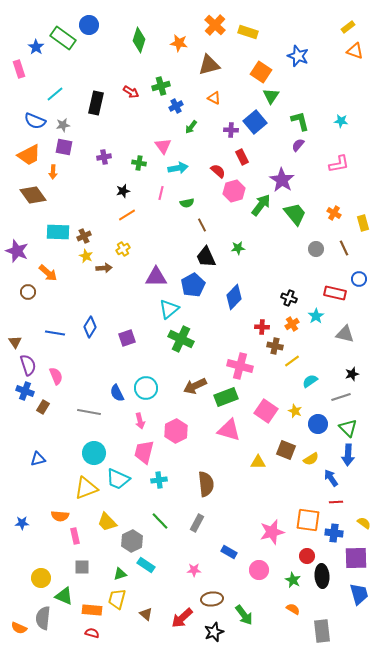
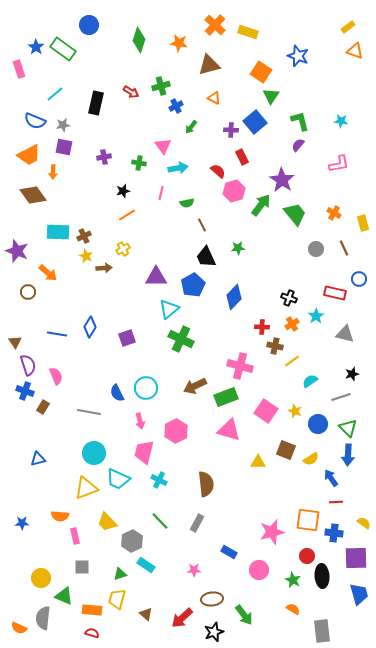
green rectangle at (63, 38): moved 11 px down
blue line at (55, 333): moved 2 px right, 1 px down
cyan cross at (159, 480): rotated 35 degrees clockwise
